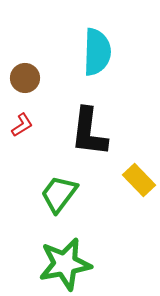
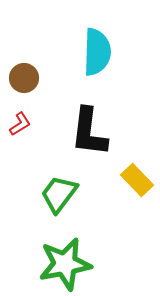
brown circle: moved 1 px left
red L-shape: moved 2 px left, 1 px up
yellow rectangle: moved 2 px left
